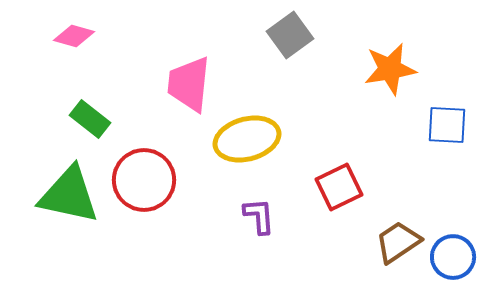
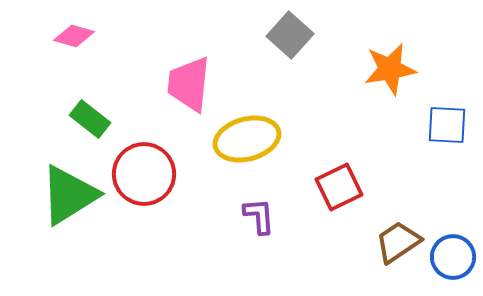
gray square: rotated 12 degrees counterclockwise
red circle: moved 6 px up
green triangle: rotated 44 degrees counterclockwise
